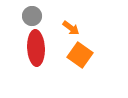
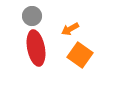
orange arrow: moved 1 px left, 1 px down; rotated 114 degrees clockwise
red ellipse: rotated 8 degrees counterclockwise
